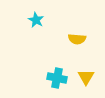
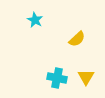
cyan star: moved 1 px left
yellow semicircle: rotated 48 degrees counterclockwise
